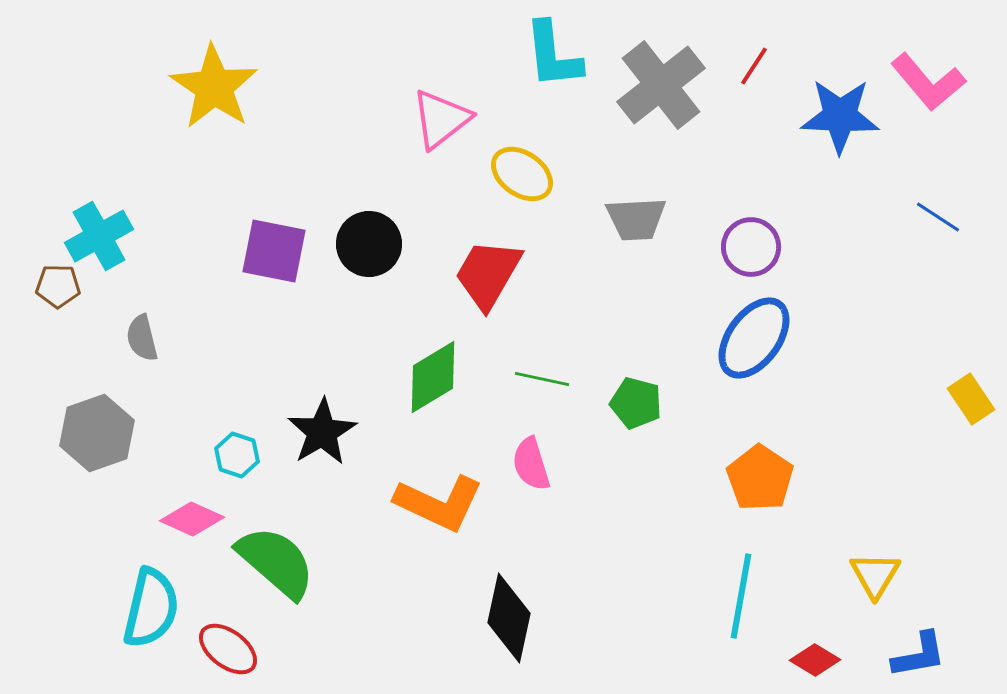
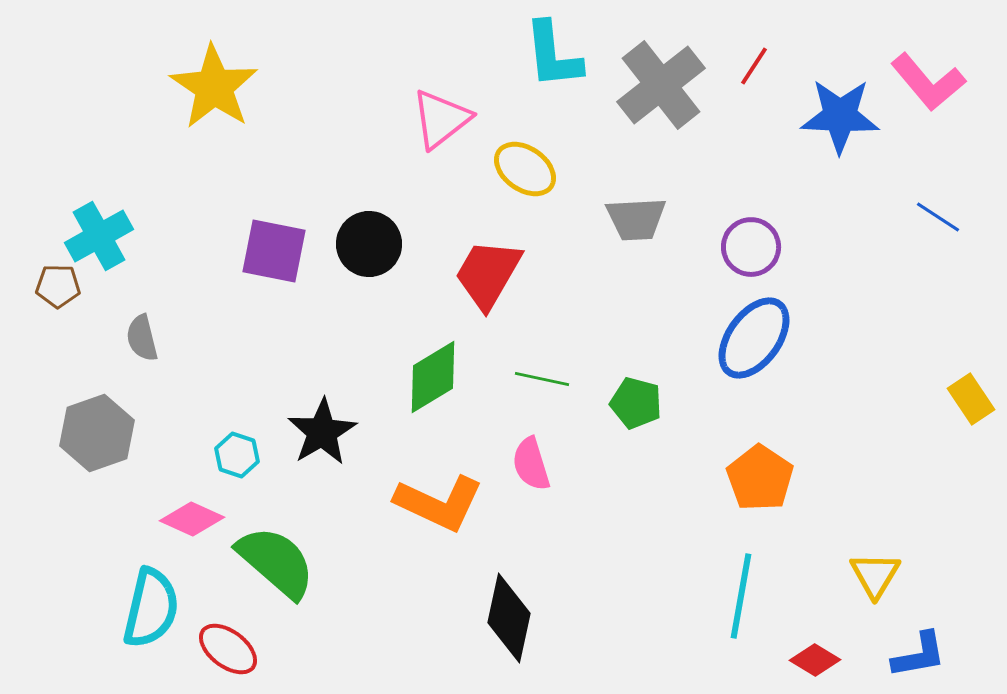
yellow ellipse: moved 3 px right, 5 px up
